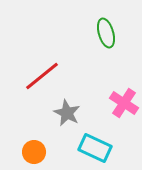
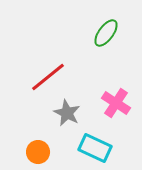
green ellipse: rotated 52 degrees clockwise
red line: moved 6 px right, 1 px down
pink cross: moved 8 px left
orange circle: moved 4 px right
